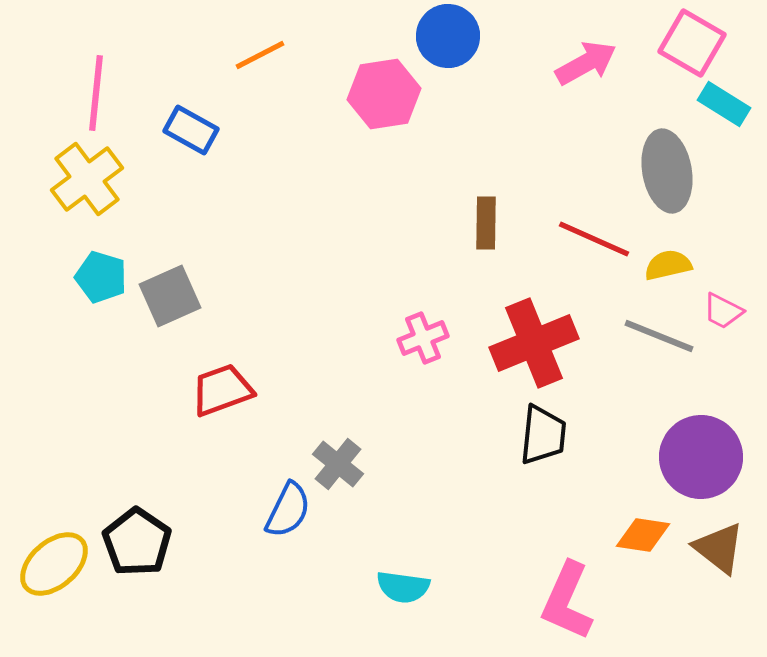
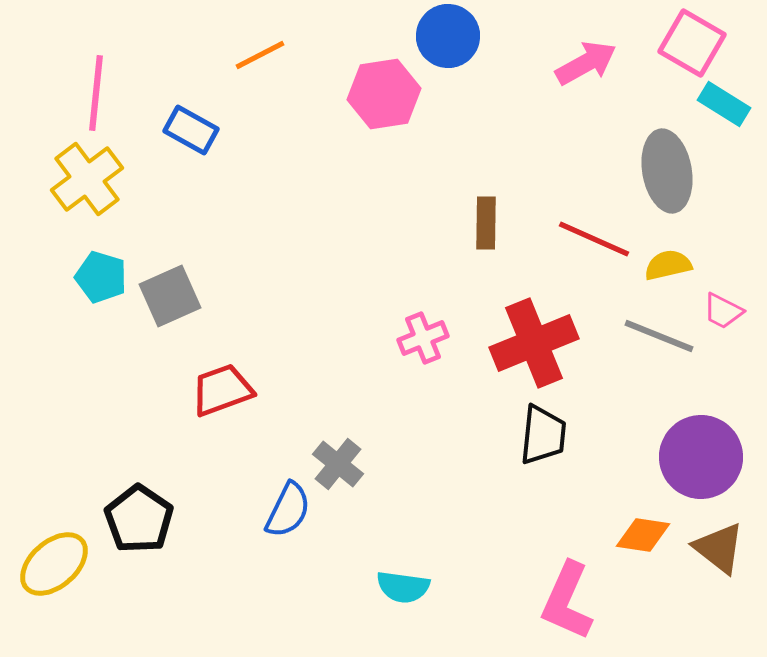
black pentagon: moved 2 px right, 23 px up
